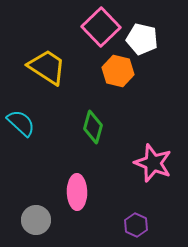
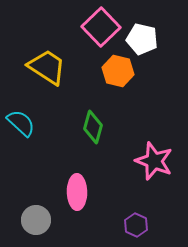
pink star: moved 1 px right, 2 px up
